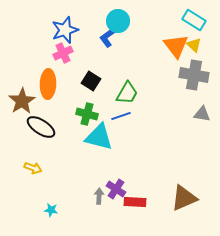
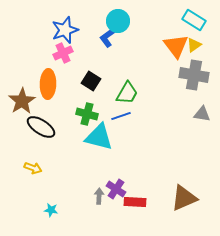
yellow triangle: rotated 42 degrees clockwise
